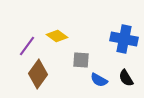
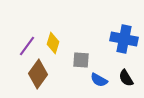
yellow diamond: moved 4 px left, 7 px down; rotated 70 degrees clockwise
